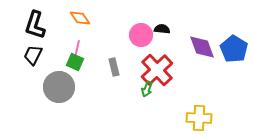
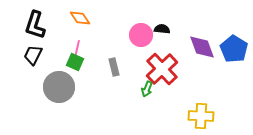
red cross: moved 5 px right, 1 px up
yellow cross: moved 2 px right, 2 px up
